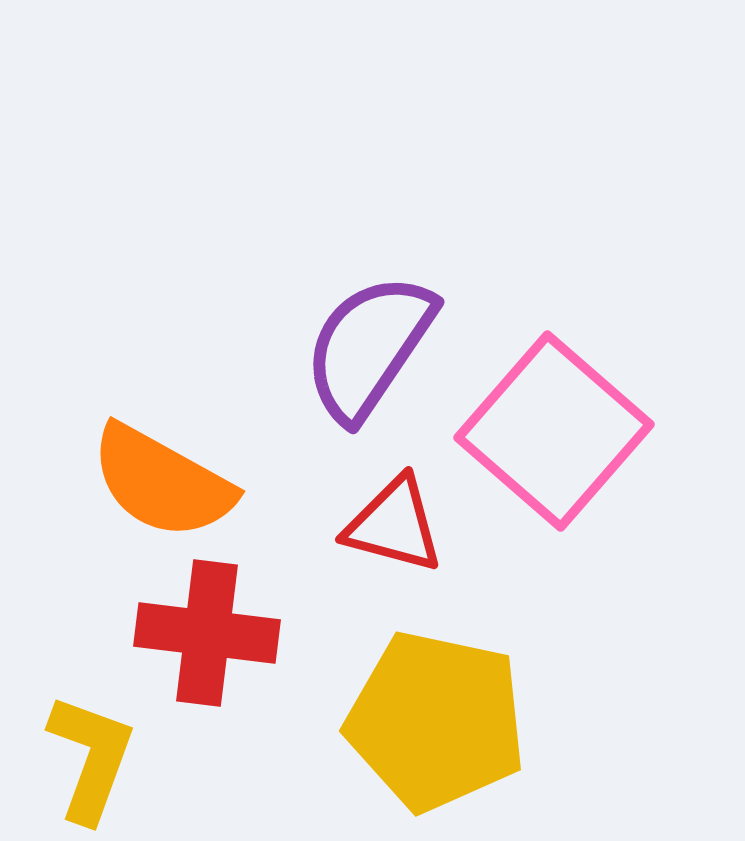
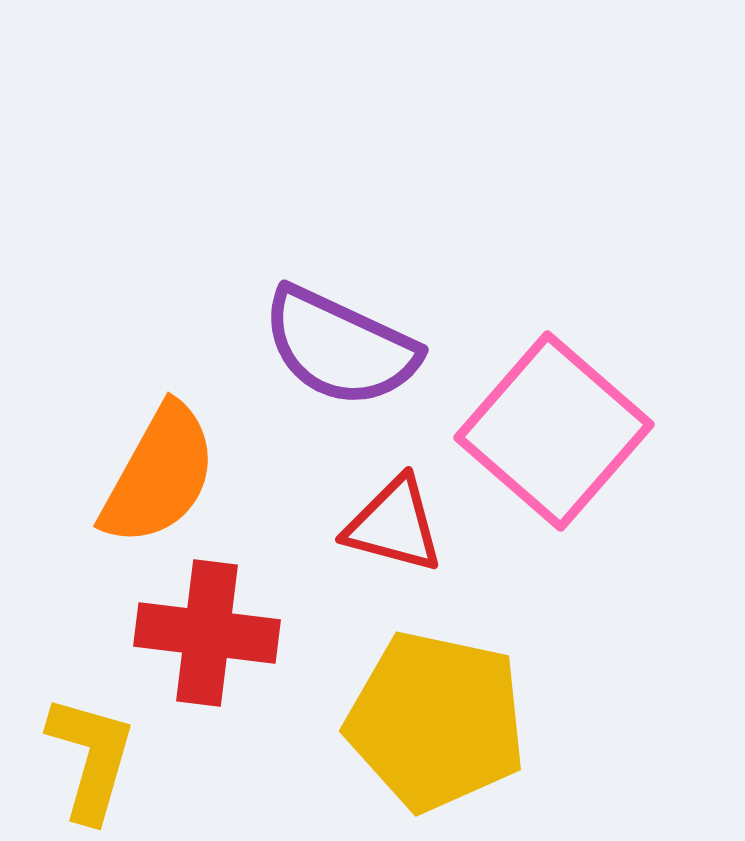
purple semicircle: moved 29 px left; rotated 99 degrees counterclockwise
orange semicircle: moved 3 px left, 7 px up; rotated 90 degrees counterclockwise
yellow L-shape: rotated 4 degrees counterclockwise
